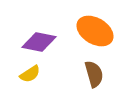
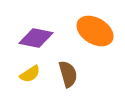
purple diamond: moved 3 px left, 4 px up
brown semicircle: moved 26 px left
